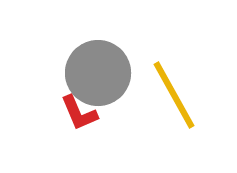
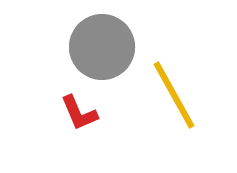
gray circle: moved 4 px right, 26 px up
